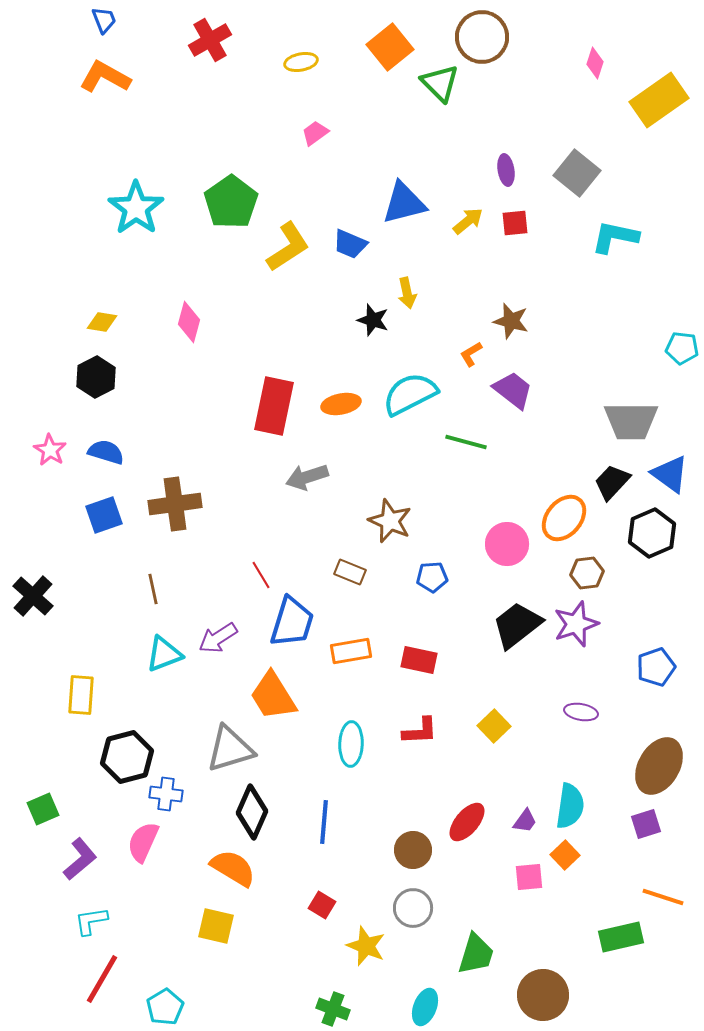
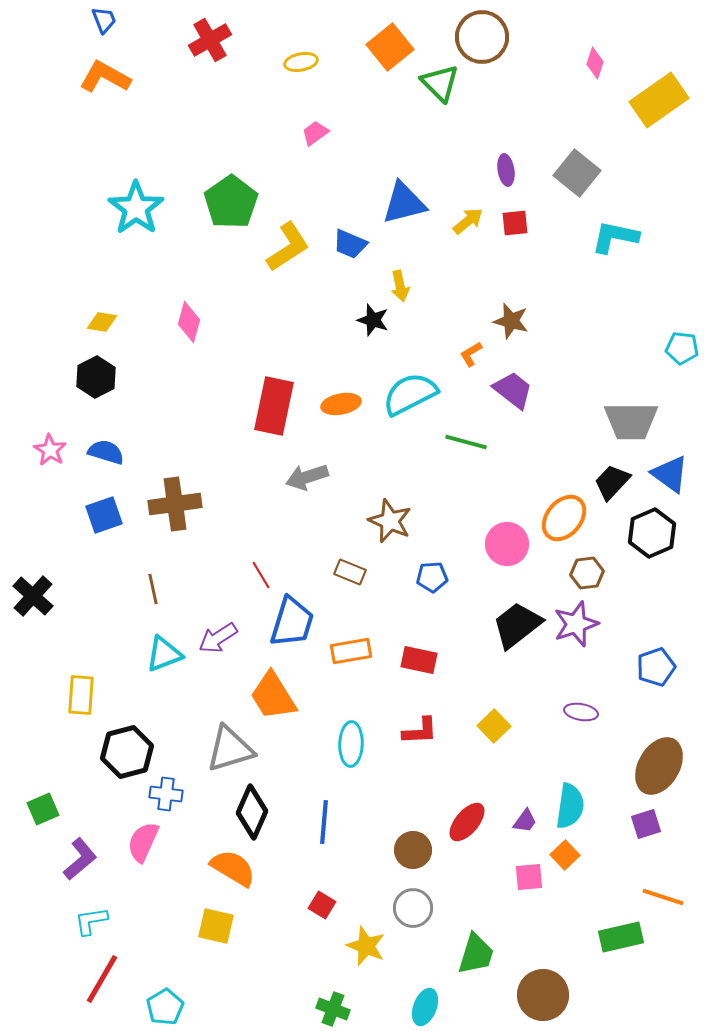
yellow arrow at (407, 293): moved 7 px left, 7 px up
black hexagon at (127, 757): moved 5 px up
